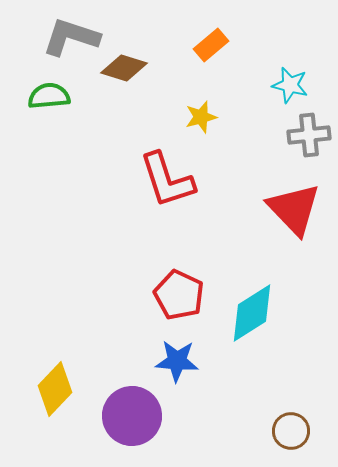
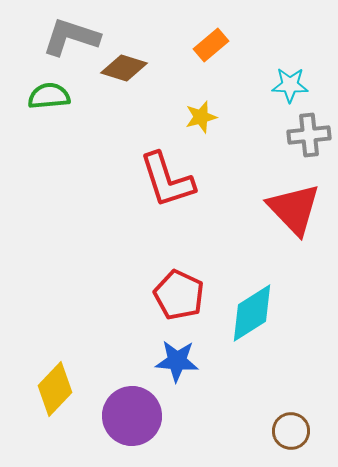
cyan star: rotated 12 degrees counterclockwise
